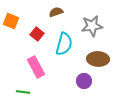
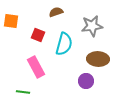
orange square: rotated 14 degrees counterclockwise
red square: moved 1 px right, 1 px down; rotated 16 degrees counterclockwise
purple circle: moved 2 px right
